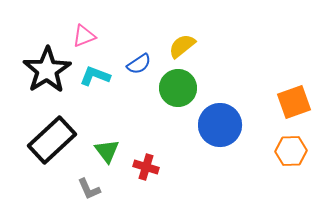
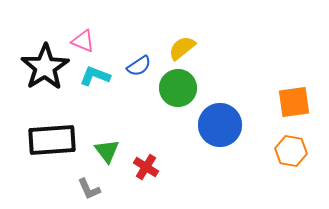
pink triangle: moved 1 px left, 5 px down; rotated 45 degrees clockwise
yellow semicircle: moved 2 px down
blue semicircle: moved 2 px down
black star: moved 2 px left, 3 px up
orange square: rotated 12 degrees clockwise
black rectangle: rotated 39 degrees clockwise
orange hexagon: rotated 12 degrees clockwise
red cross: rotated 15 degrees clockwise
